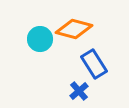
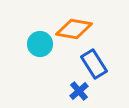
orange diamond: rotated 6 degrees counterclockwise
cyan circle: moved 5 px down
